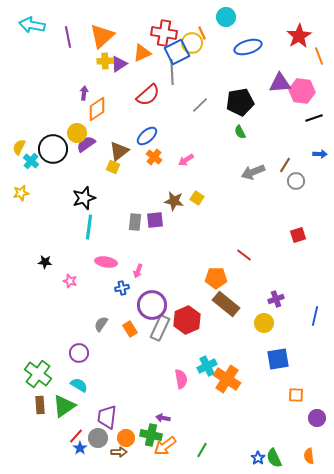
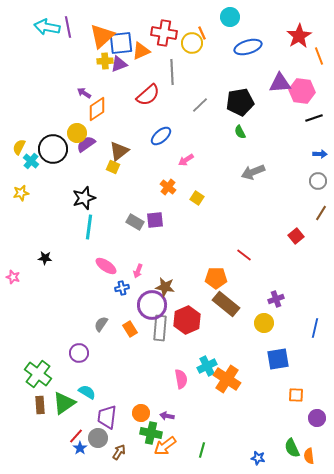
cyan circle at (226, 17): moved 4 px right
cyan arrow at (32, 25): moved 15 px right, 2 px down
purple line at (68, 37): moved 10 px up
blue square at (177, 52): moved 56 px left, 9 px up; rotated 20 degrees clockwise
orange triangle at (142, 53): moved 1 px left, 2 px up
purple triangle at (119, 64): rotated 12 degrees clockwise
purple arrow at (84, 93): rotated 64 degrees counterclockwise
blue ellipse at (147, 136): moved 14 px right
orange cross at (154, 157): moved 14 px right, 30 px down
brown line at (285, 165): moved 36 px right, 48 px down
gray circle at (296, 181): moved 22 px right
brown star at (174, 201): moved 9 px left, 86 px down
gray rectangle at (135, 222): rotated 66 degrees counterclockwise
red square at (298, 235): moved 2 px left, 1 px down; rotated 21 degrees counterclockwise
black star at (45, 262): moved 4 px up
pink ellipse at (106, 262): moved 4 px down; rotated 25 degrees clockwise
pink star at (70, 281): moved 57 px left, 4 px up
blue line at (315, 316): moved 12 px down
gray rectangle at (160, 328): rotated 20 degrees counterclockwise
cyan semicircle at (79, 385): moved 8 px right, 7 px down
green triangle at (64, 406): moved 3 px up
purple arrow at (163, 418): moved 4 px right, 2 px up
green cross at (151, 435): moved 2 px up
orange circle at (126, 438): moved 15 px right, 25 px up
green line at (202, 450): rotated 14 degrees counterclockwise
brown arrow at (119, 452): rotated 56 degrees counterclockwise
blue star at (258, 458): rotated 24 degrees counterclockwise
green semicircle at (274, 458): moved 18 px right, 10 px up
